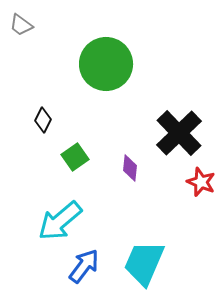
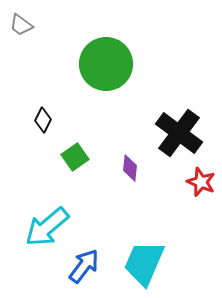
black cross: rotated 9 degrees counterclockwise
cyan arrow: moved 13 px left, 6 px down
